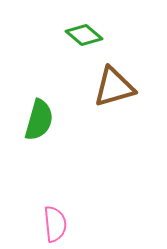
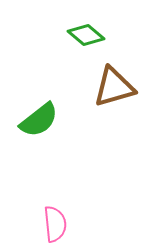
green diamond: moved 2 px right
green semicircle: rotated 36 degrees clockwise
